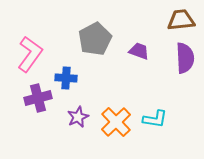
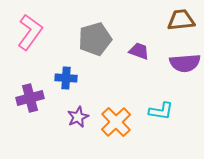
gray pentagon: rotated 12 degrees clockwise
pink L-shape: moved 22 px up
purple semicircle: moved 5 px down; rotated 88 degrees clockwise
purple cross: moved 8 px left
cyan L-shape: moved 6 px right, 8 px up
